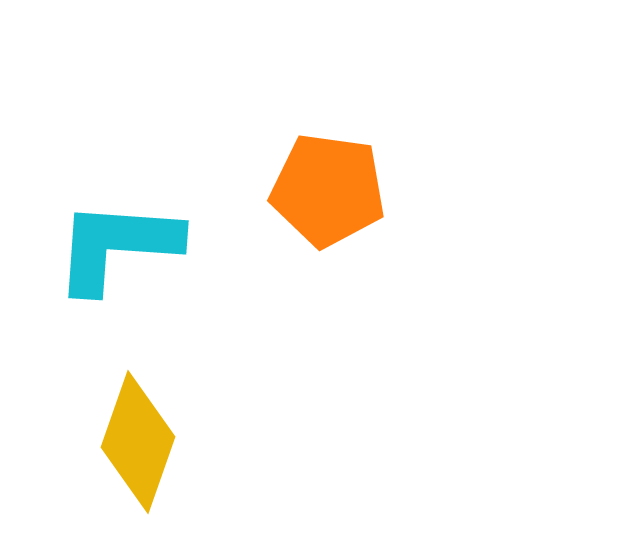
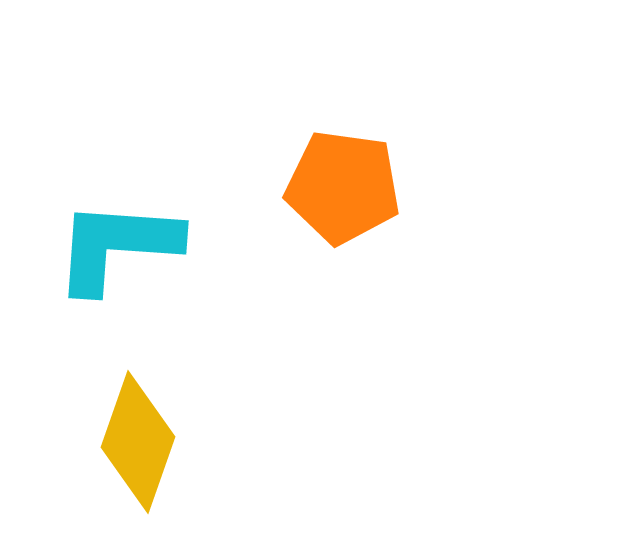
orange pentagon: moved 15 px right, 3 px up
